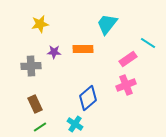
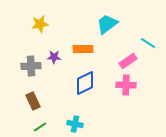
cyan trapezoid: rotated 15 degrees clockwise
purple star: moved 5 px down
pink rectangle: moved 2 px down
pink cross: rotated 24 degrees clockwise
blue diamond: moved 3 px left, 15 px up; rotated 15 degrees clockwise
brown rectangle: moved 2 px left, 3 px up
cyan cross: rotated 21 degrees counterclockwise
